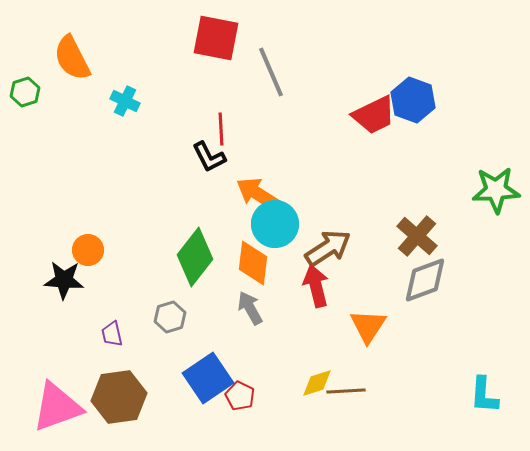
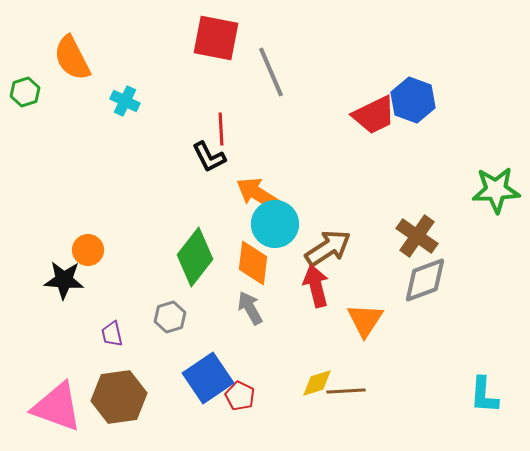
brown cross: rotated 6 degrees counterclockwise
orange triangle: moved 3 px left, 6 px up
pink triangle: rotated 40 degrees clockwise
